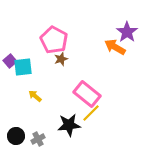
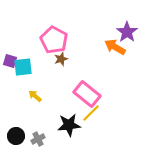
purple square: rotated 32 degrees counterclockwise
